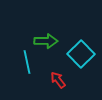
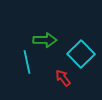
green arrow: moved 1 px left, 1 px up
red arrow: moved 5 px right, 2 px up
